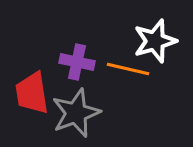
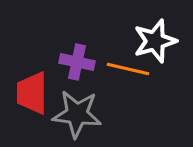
red trapezoid: rotated 9 degrees clockwise
gray star: moved 1 px right, 1 px down; rotated 27 degrees clockwise
